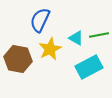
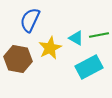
blue semicircle: moved 10 px left
yellow star: moved 1 px up
